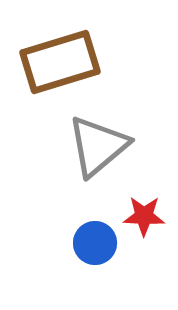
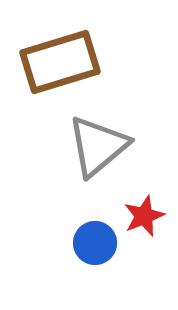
red star: rotated 24 degrees counterclockwise
